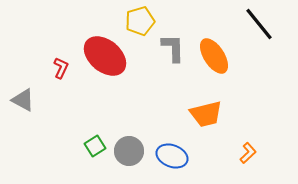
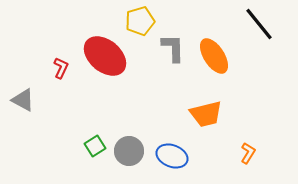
orange L-shape: rotated 15 degrees counterclockwise
